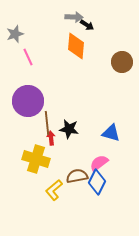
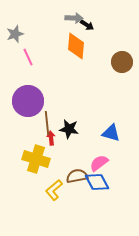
gray arrow: moved 1 px down
blue diamond: rotated 55 degrees counterclockwise
